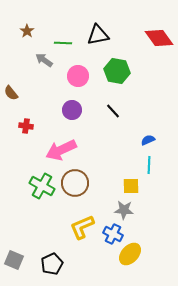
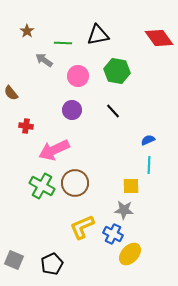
pink arrow: moved 7 px left
